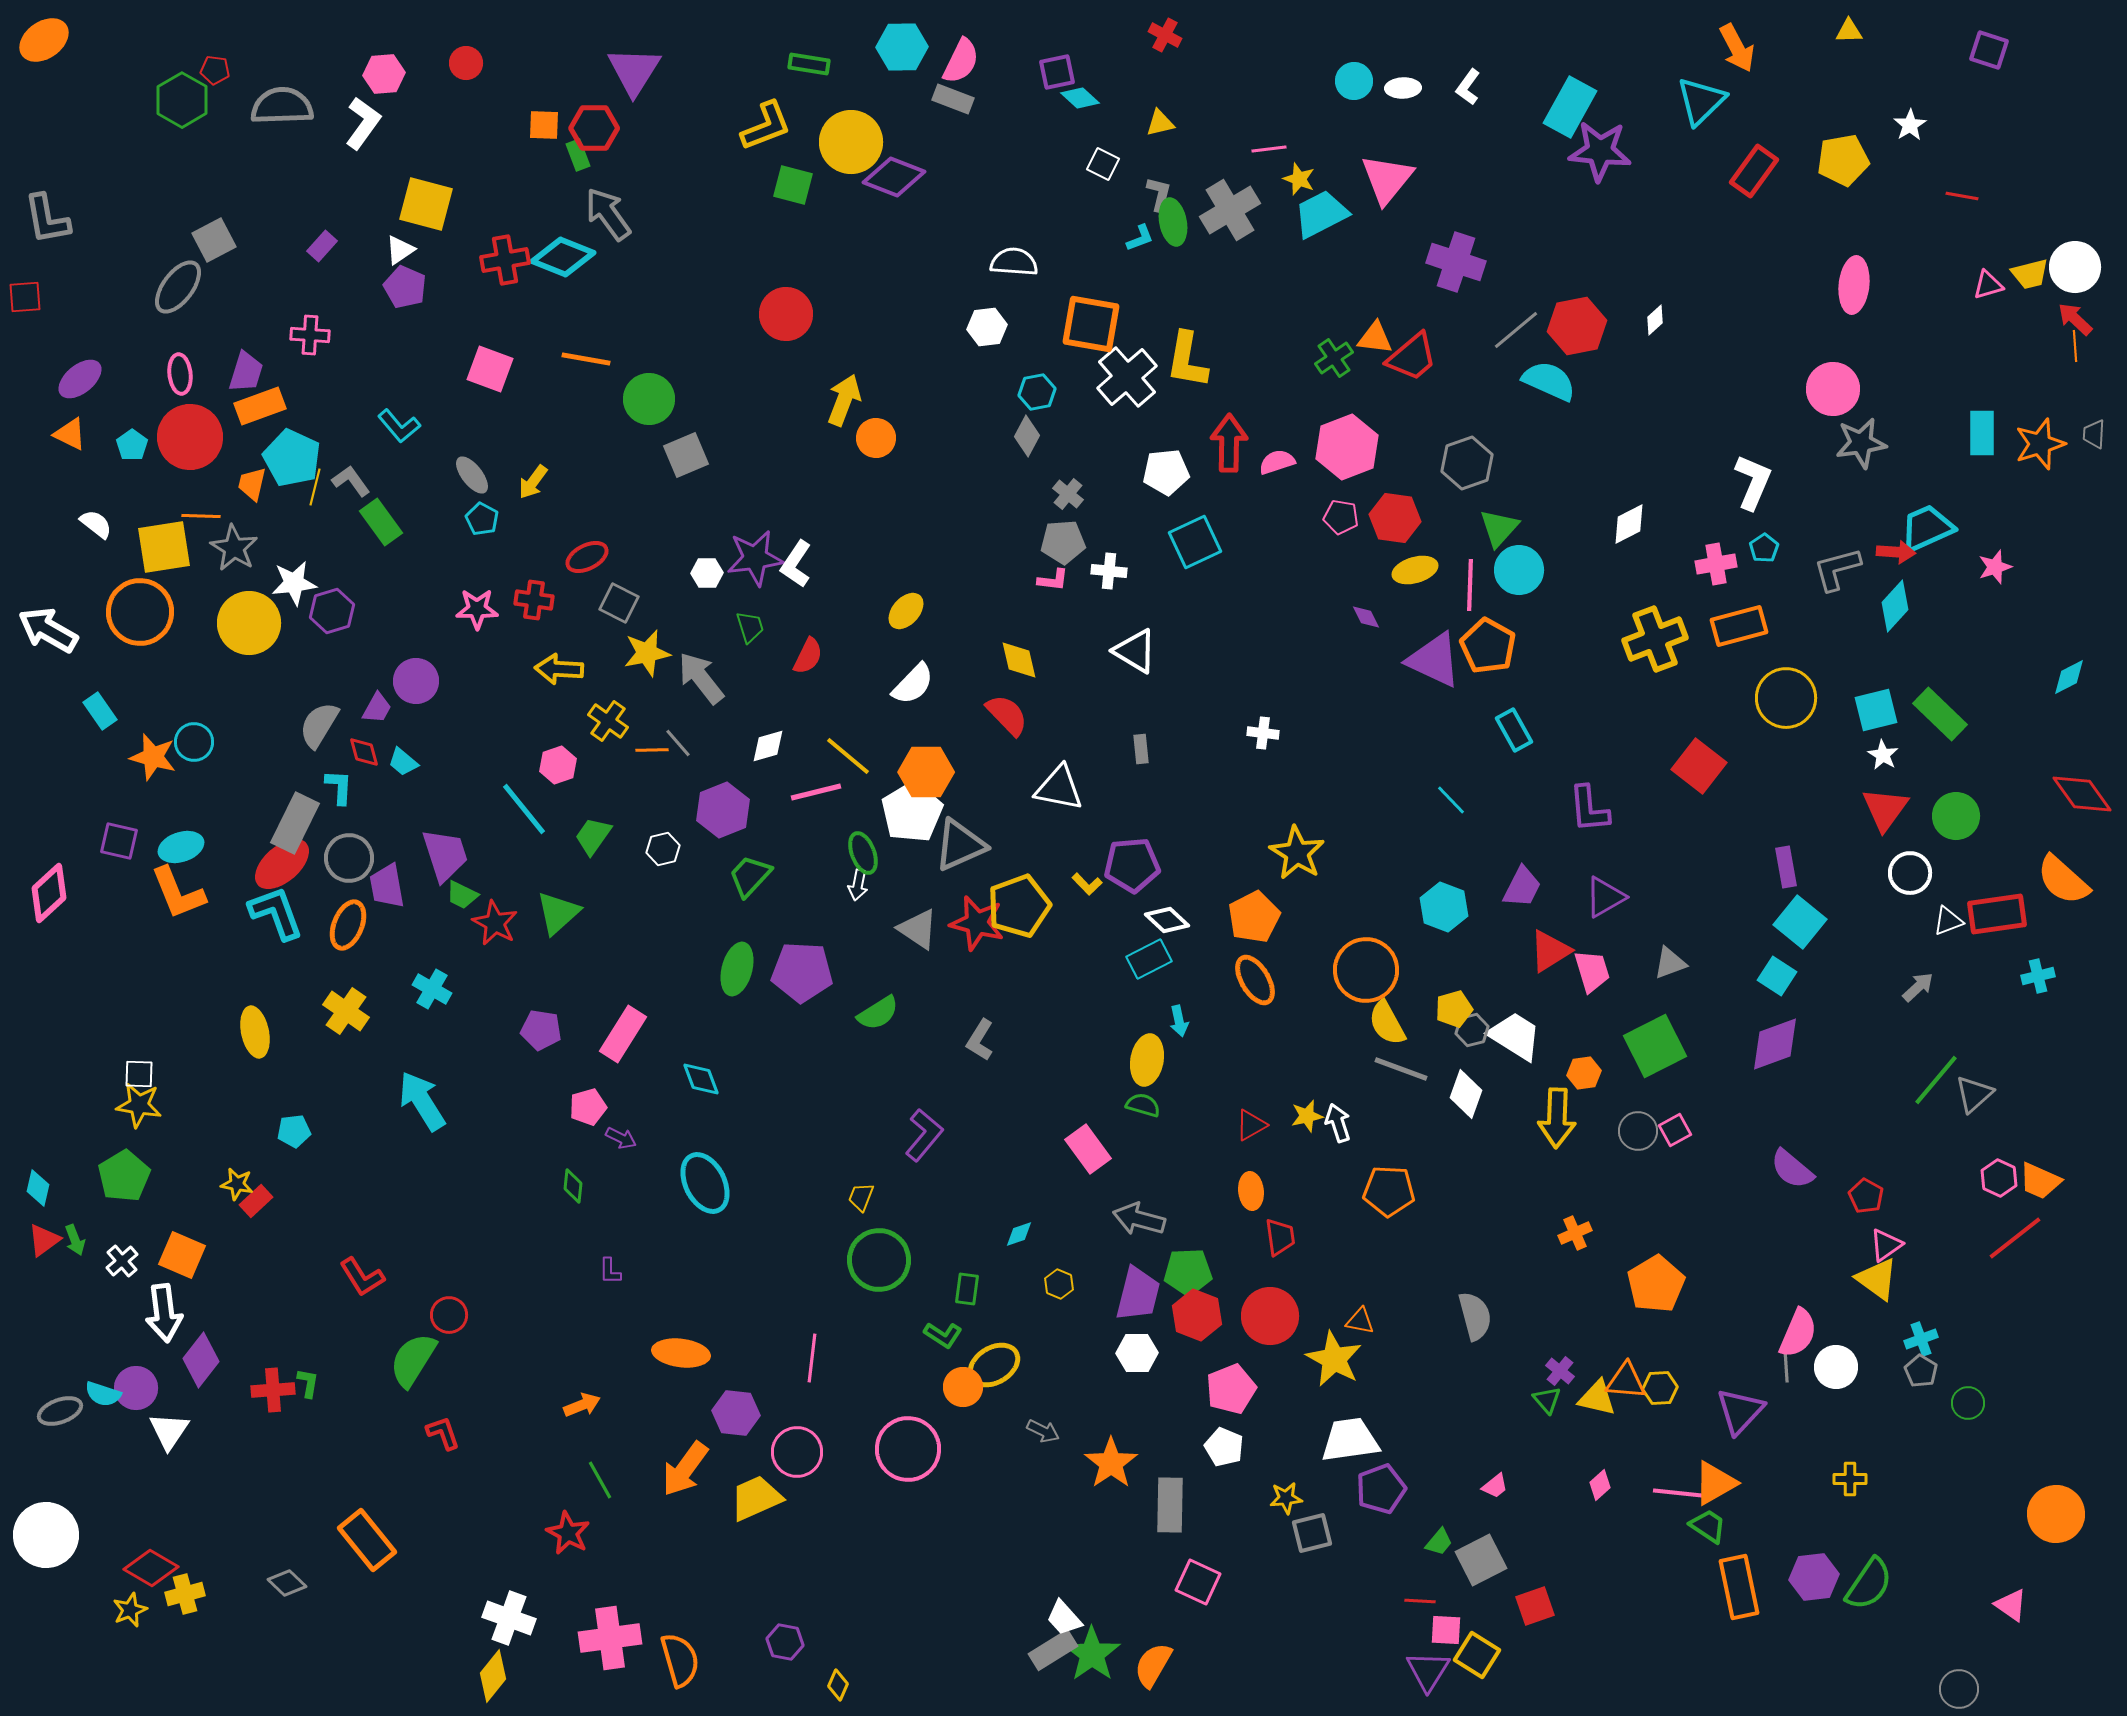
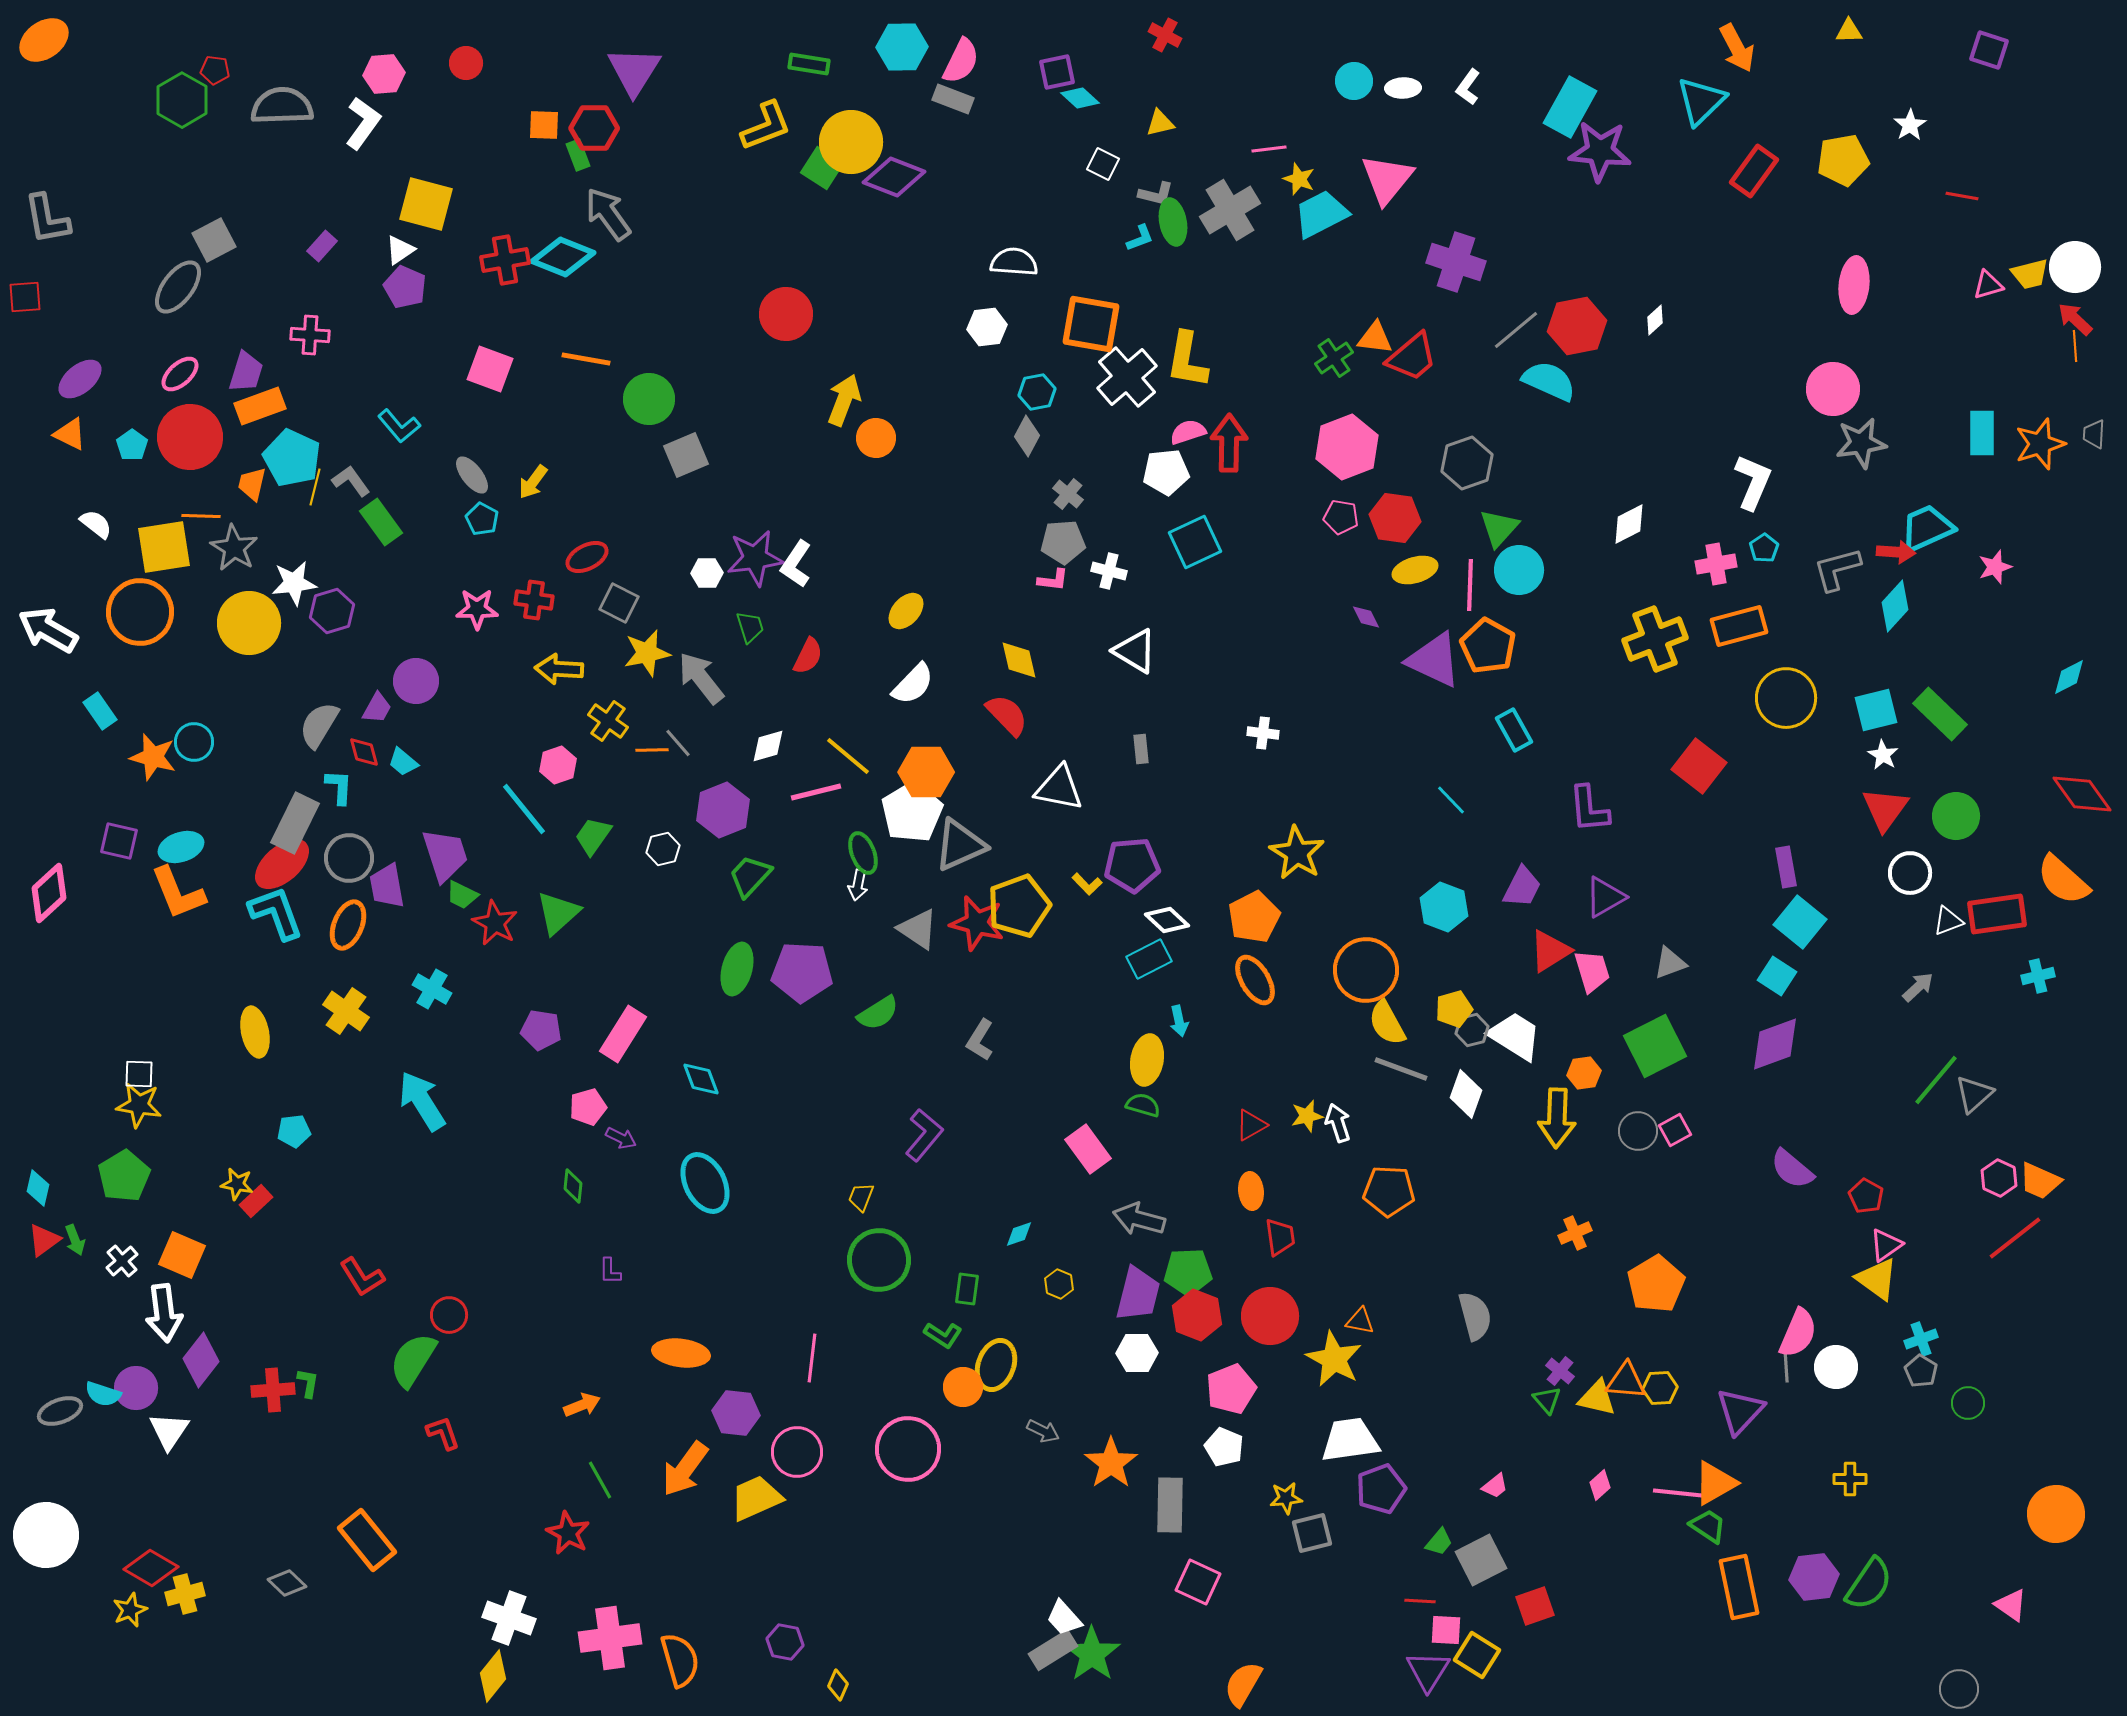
green square at (793, 185): moved 29 px right, 17 px up; rotated 18 degrees clockwise
gray L-shape at (1159, 194): moved 3 px left; rotated 90 degrees clockwise
pink ellipse at (180, 374): rotated 54 degrees clockwise
pink semicircle at (1277, 462): moved 89 px left, 30 px up
white cross at (1109, 571): rotated 8 degrees clockwise
yellow ellipse at (994, 1365): moved 2 px right; rotated 39 degrees counterclockwise
orange semicircle at (1153, 1665): moved 90 px right, 19 px down
